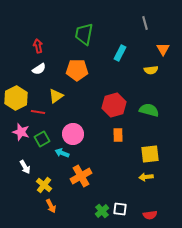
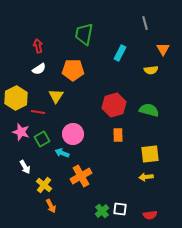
orange pentagon: moved 4 px left
yellow triangle: rotated 21 degrees counterclockwise
